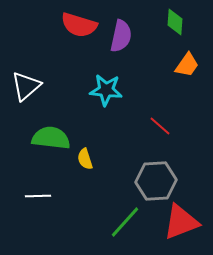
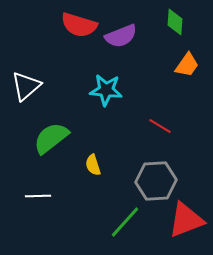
purple semicircle: rotated 56 degrees clockwise
red line: rotated 10 degrees counterclockwise
green semicircle: rotated 45 degrees counterclockwise
yellow semicircle: moved 8 px right, 6 px down
red triangle: moved 5 px right, 2 px up
